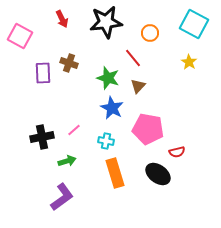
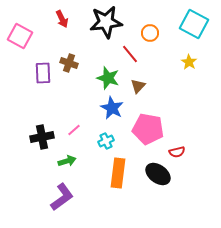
red line: moved 3 px left, 4 px up
cyan cross: rotated 35 degrees counterclockwise
orange rectangle: moved 3 px right; rotated 24 degrees clockwise
